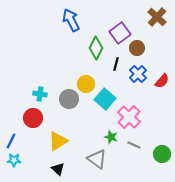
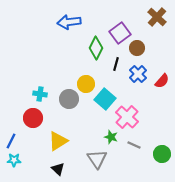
blue arrow: moved 2 px left, 2 px down; rotated 70 degrees counterclockwise
pink cross: moved 2 px left
gray triangle: rotated 20 degrees clockwise
